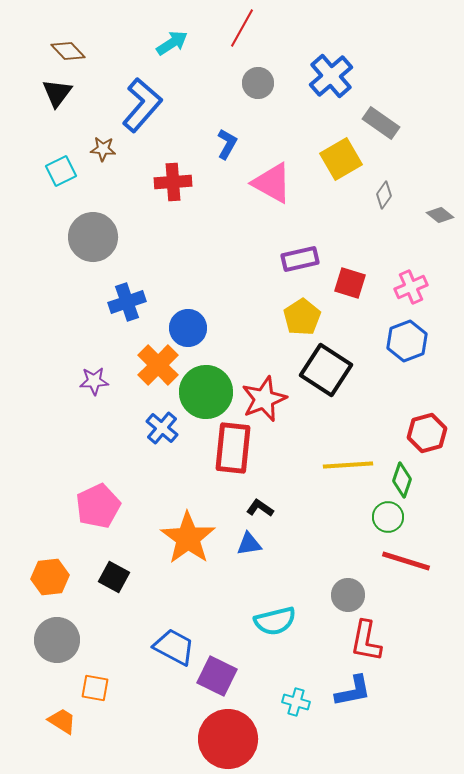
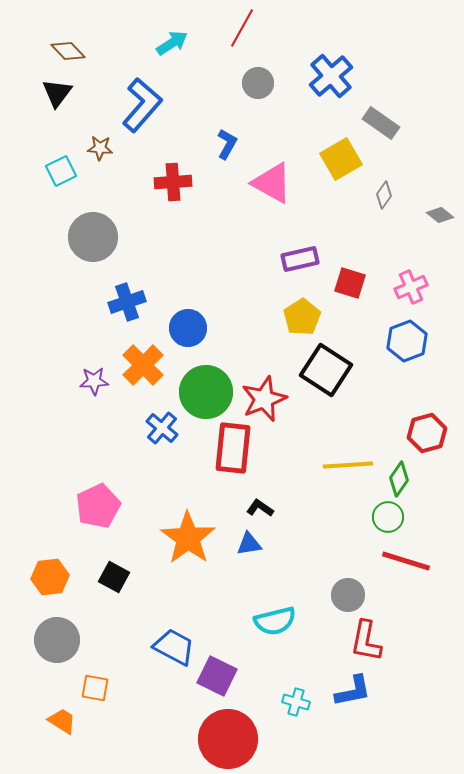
brown star at (103, 149): moved 3 px left, 1 px up
orange cross at (158, 365): moved 15 px left
green diamond at (402, 480): moved 3 px left, 1 px up; rotated 16 degrees clockwise
